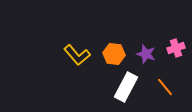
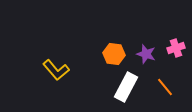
yellow L-shape: moved 21 px left, 15 px down
